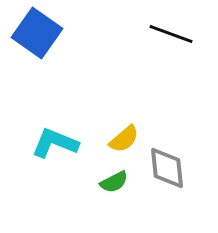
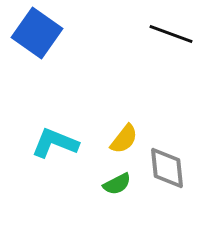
yellow semicircle: rotated 12 degrees counterclockwise
green semicircle: moved 3 px right, 2 px down
